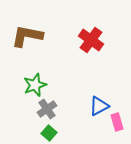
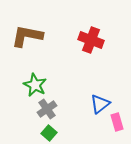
red cross: rotated 15 degrees counterclockwise
green star: rotated 25 degrees counterclockwise
blue triangle: moved 1 px right, 2 px up; rotated 10 degrees counterclockwise
